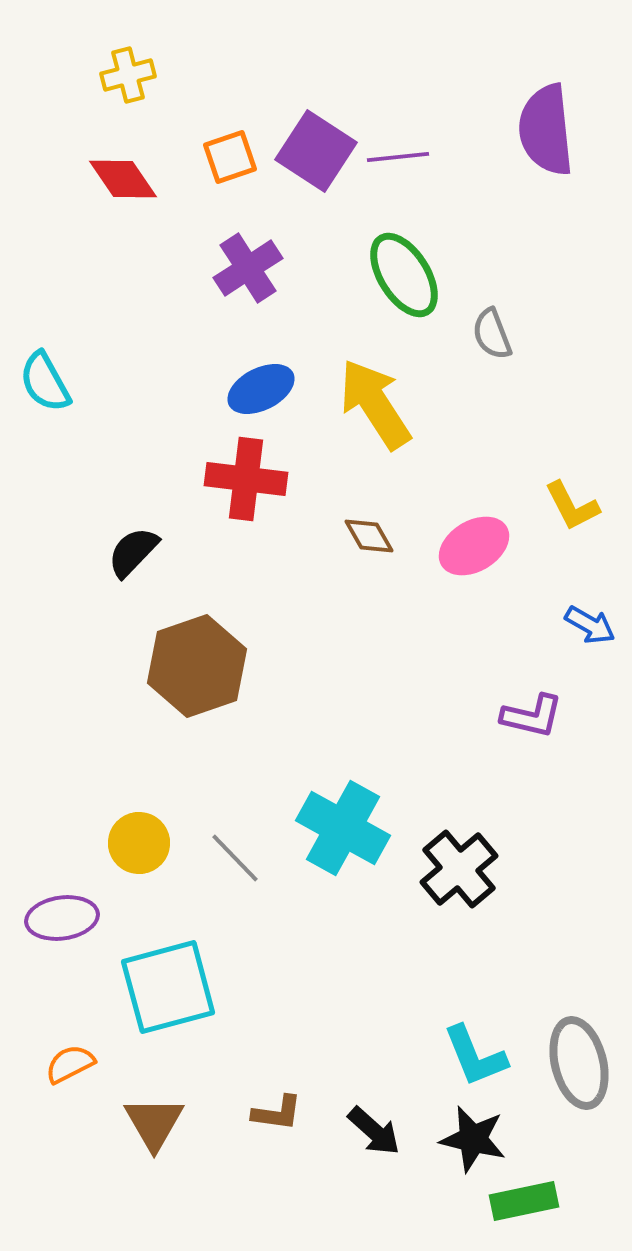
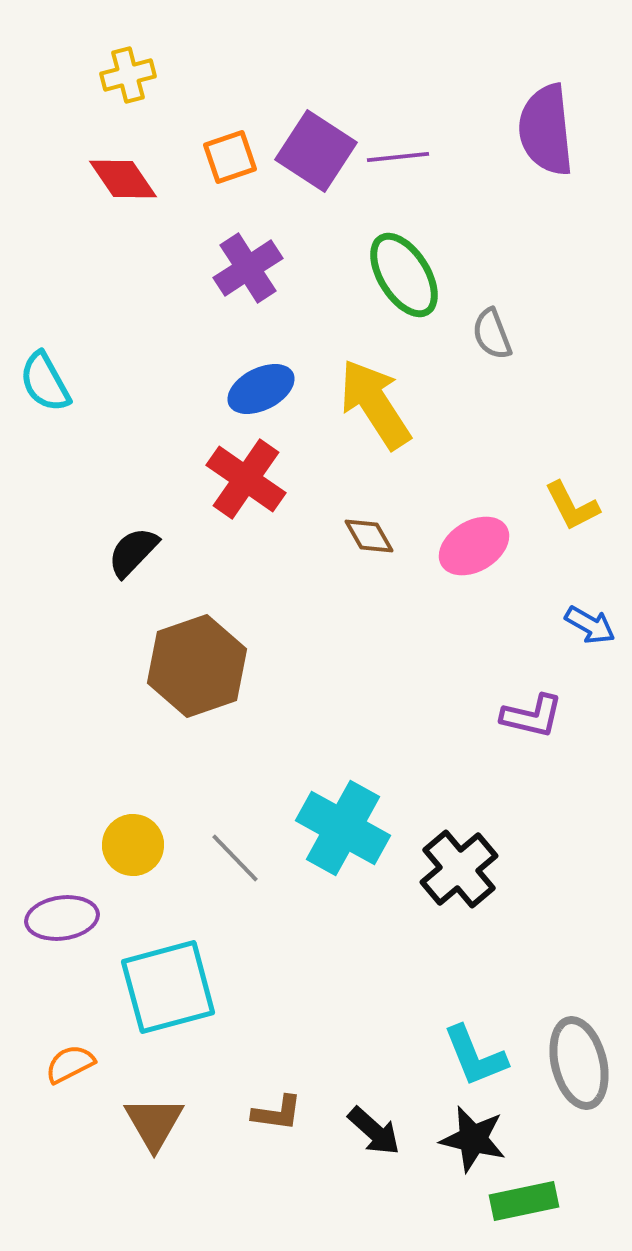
red cross: rotated 28 degrees clockwise
yellow circle: moved 6 px left, 2 px down
